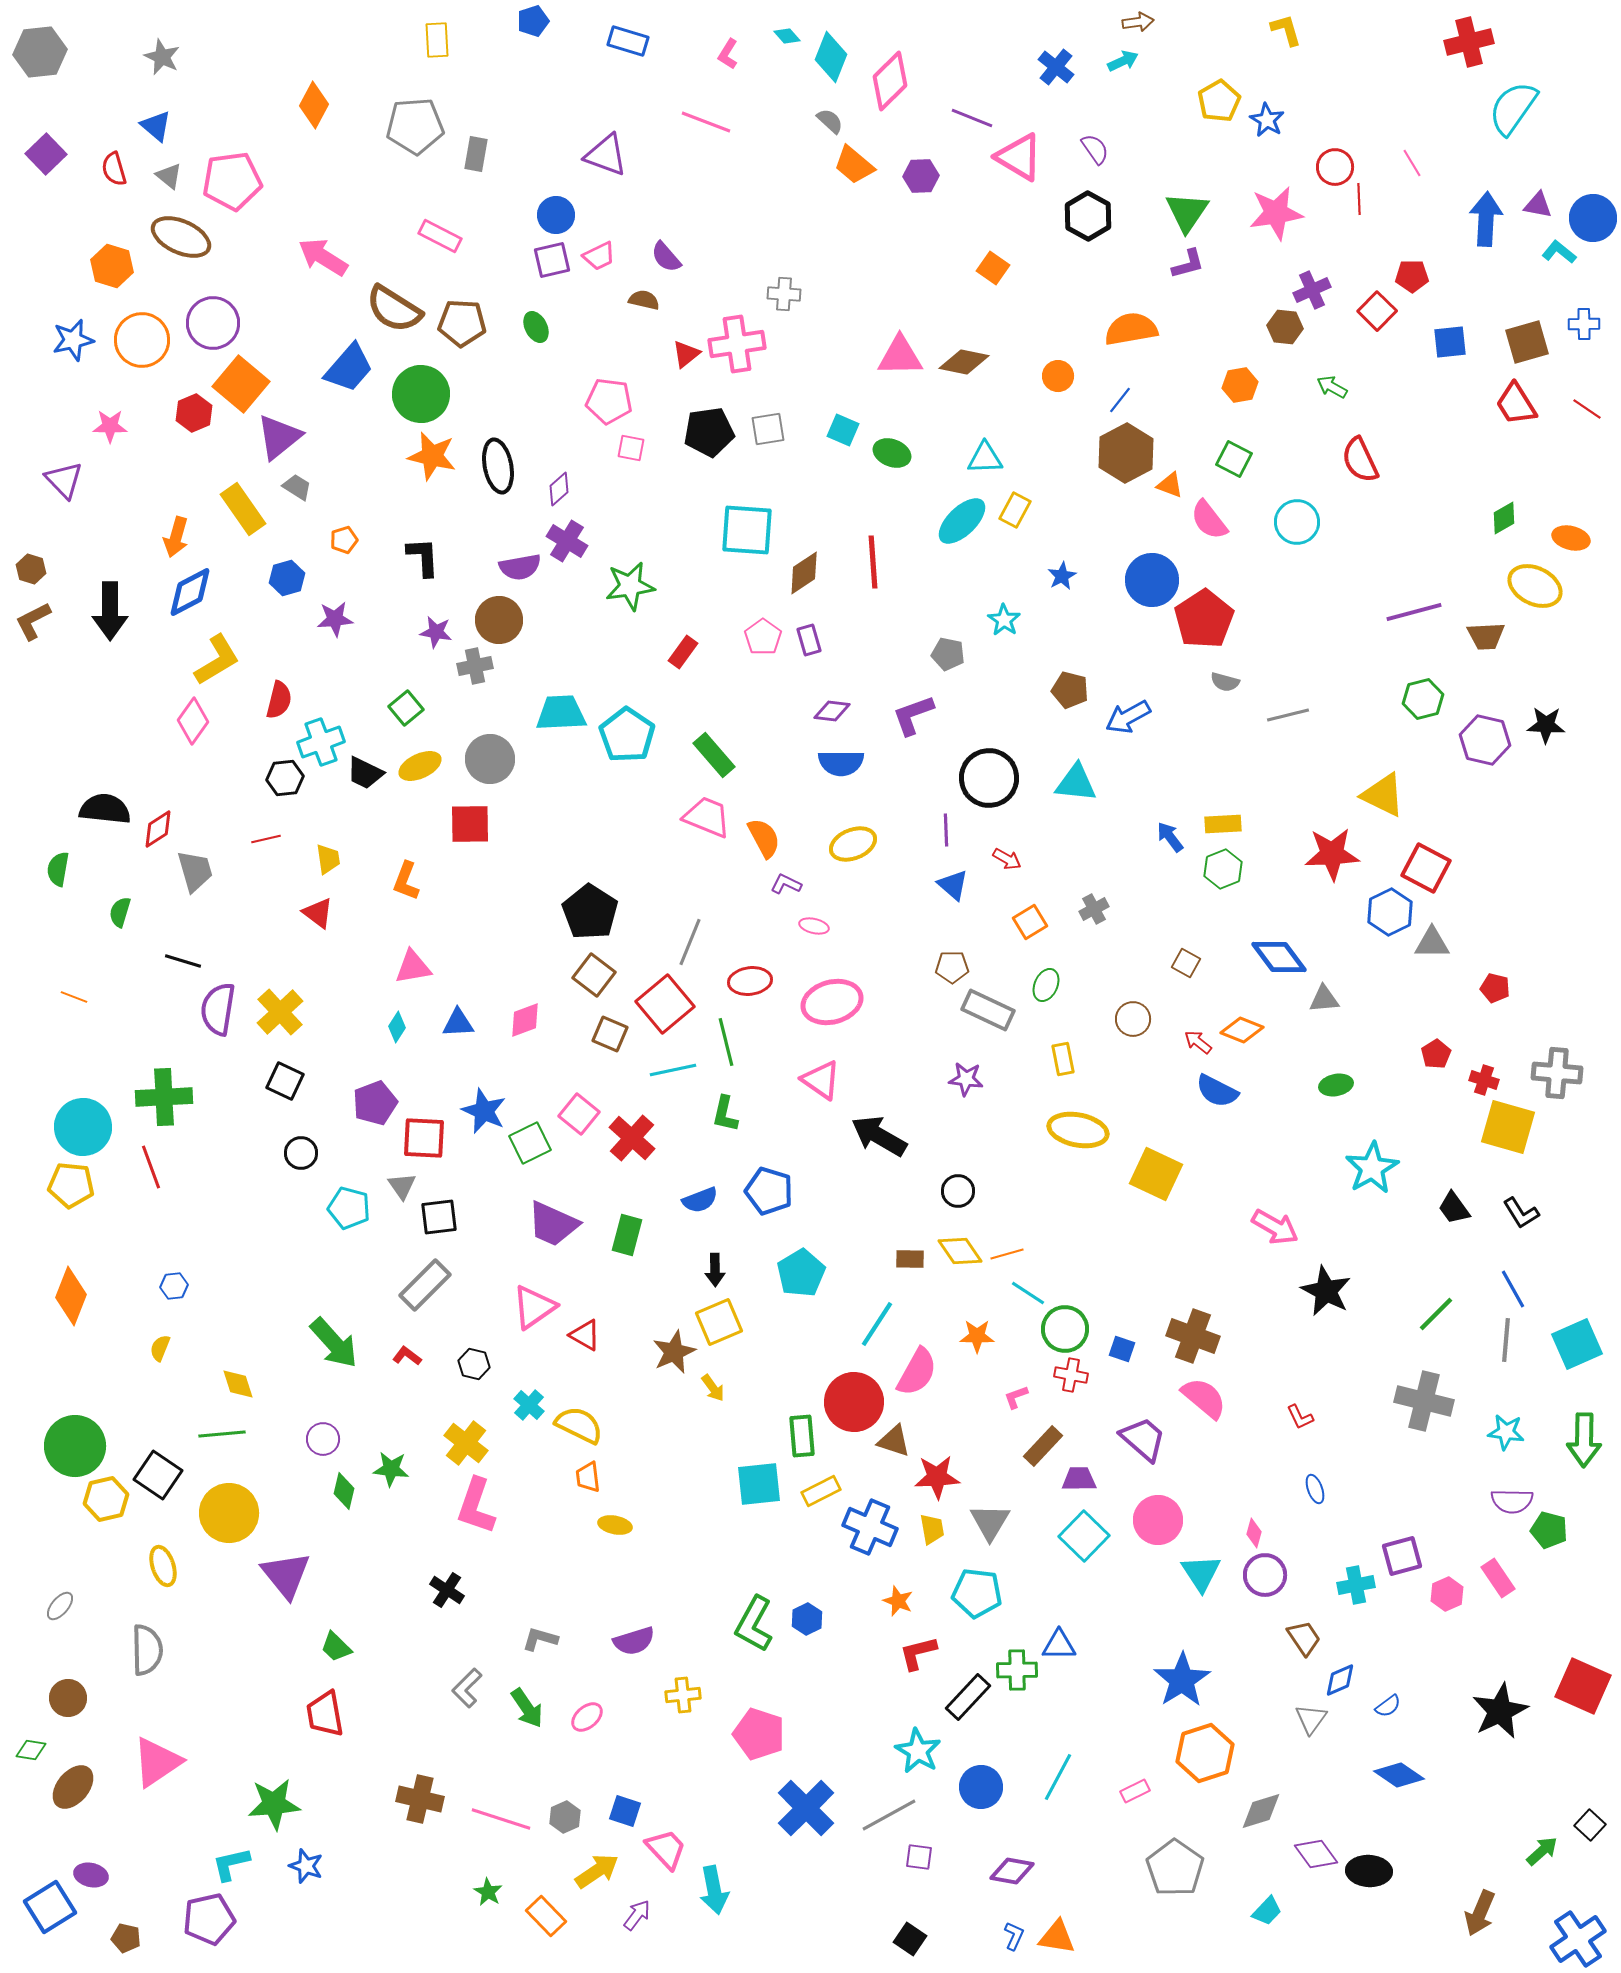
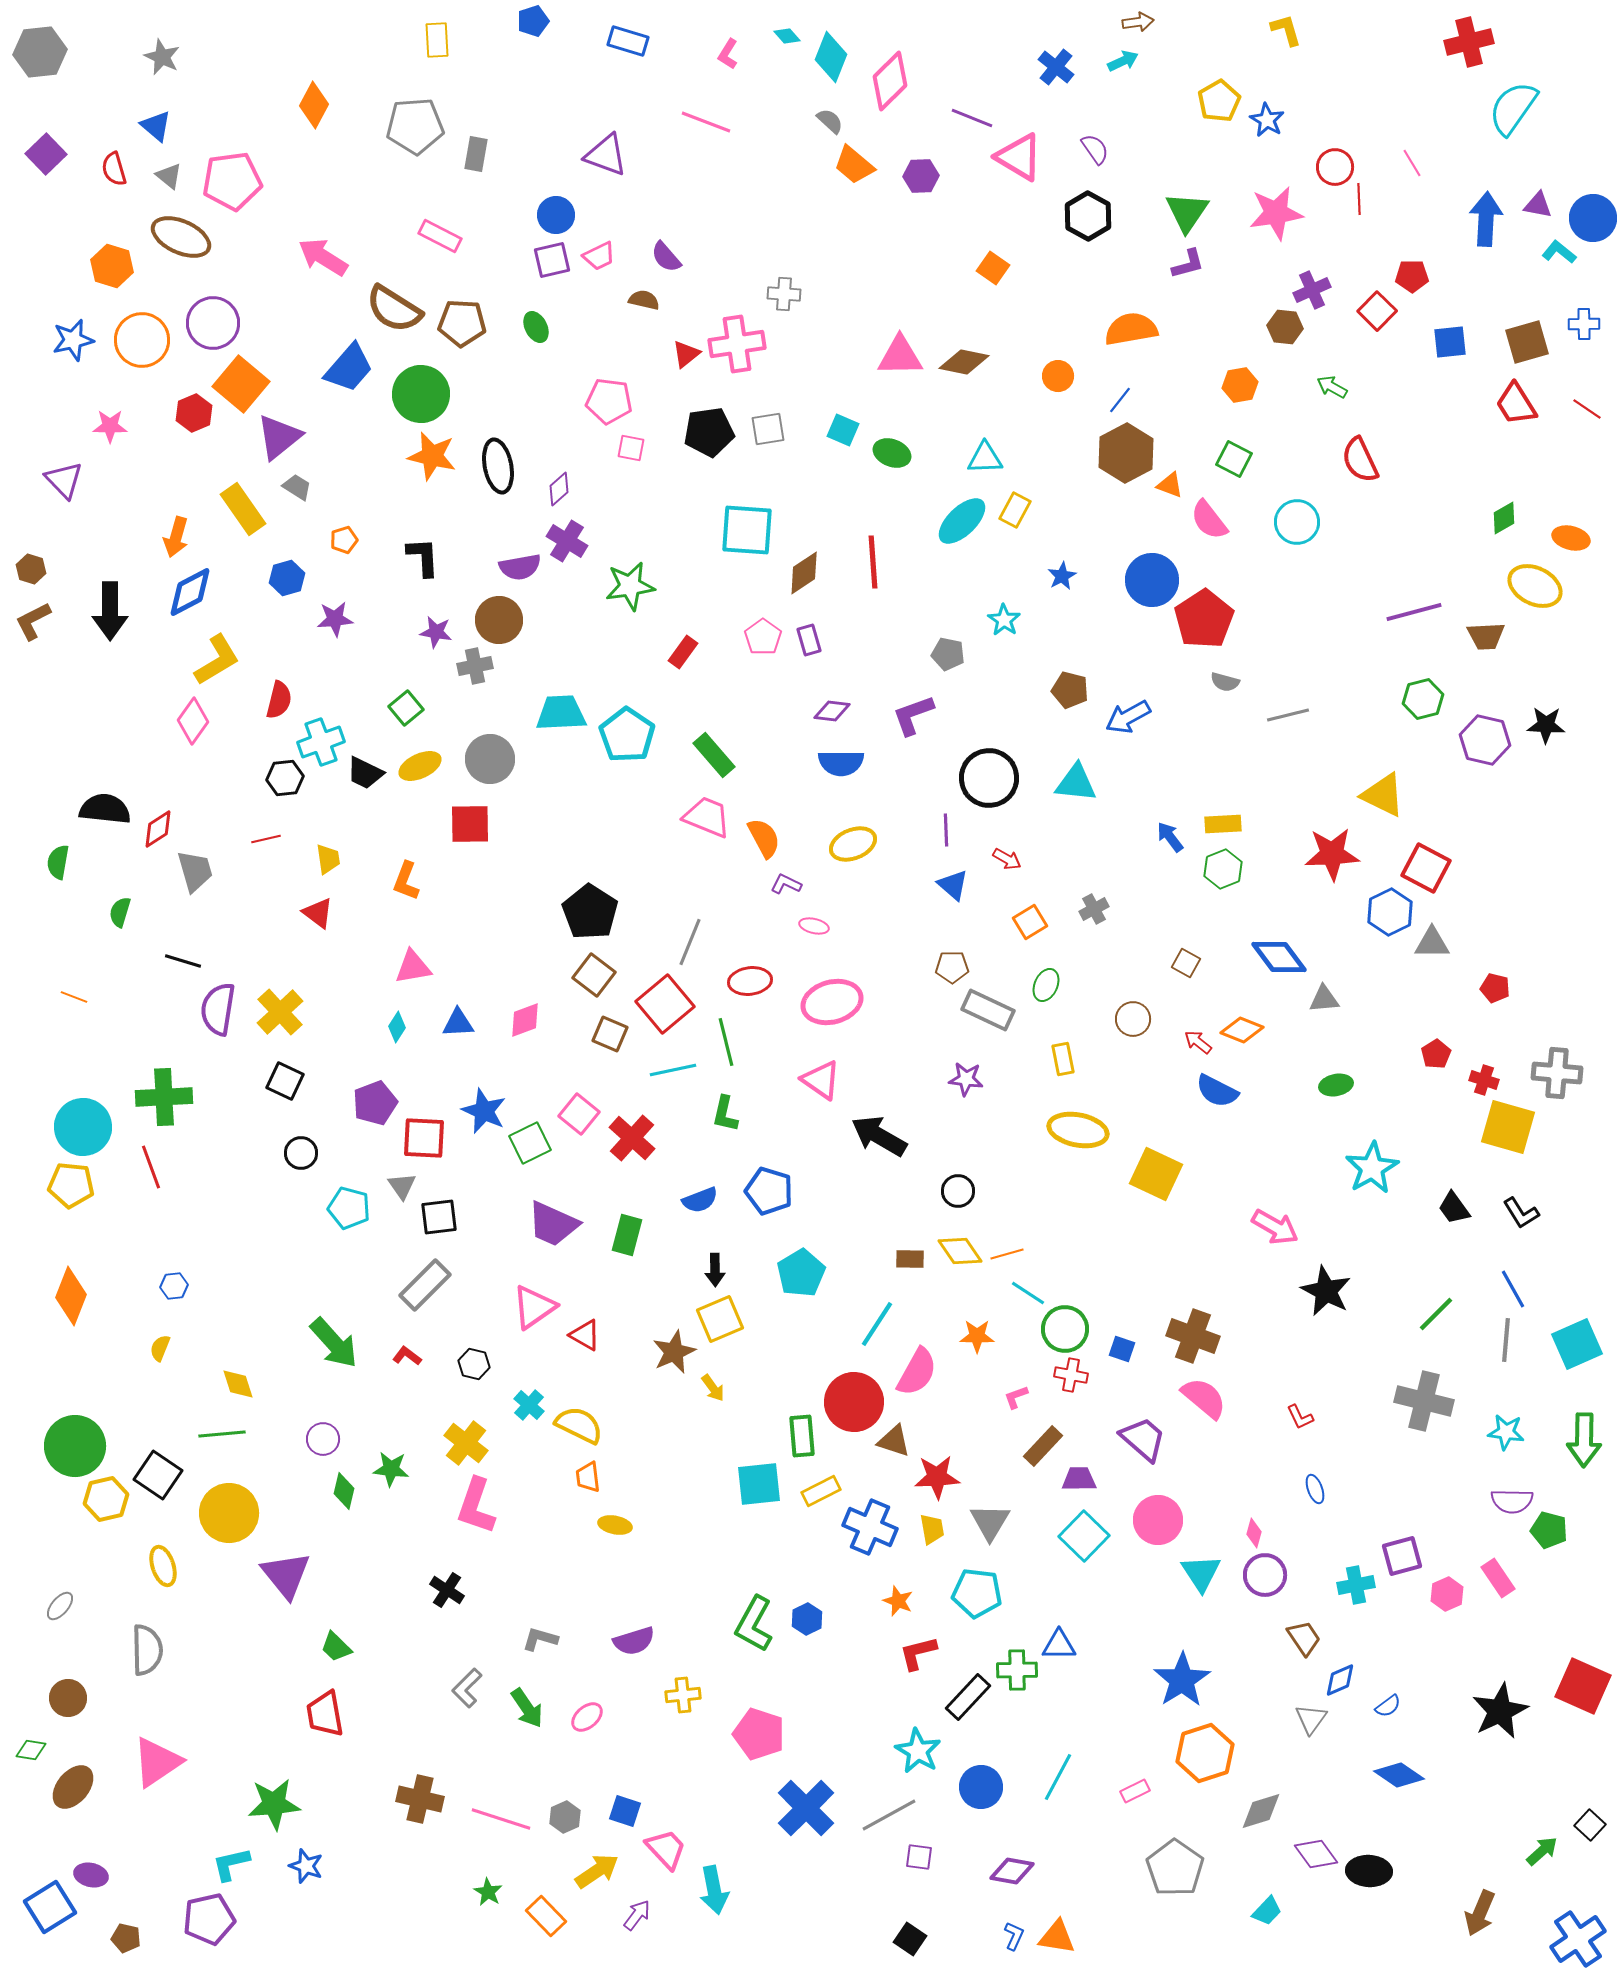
green semicircle at (58, 869): moved 7 px up
yellow square at (719, 1322): moved 1 px right, 3 px up
